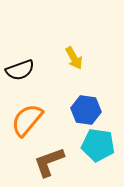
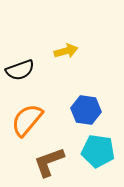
yellow arrow: moved 8 px left, 7 px up; rotated 75 degrees counterclockwise
cyan pentagon: moved 6 px down
